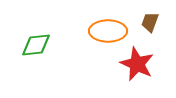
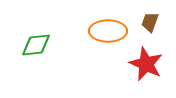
red star: moved 9 px right
